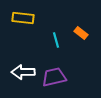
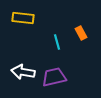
orange rectangle: rotated 24 degrees clockwise
cyan line: moved 1 px right, 2 px down
white arrow: rotated 10 degrees clockwise
